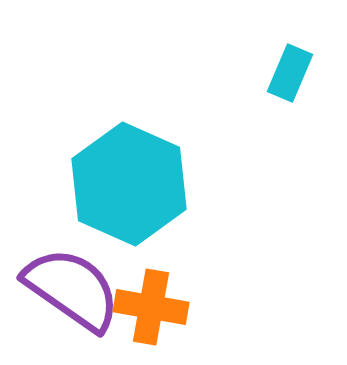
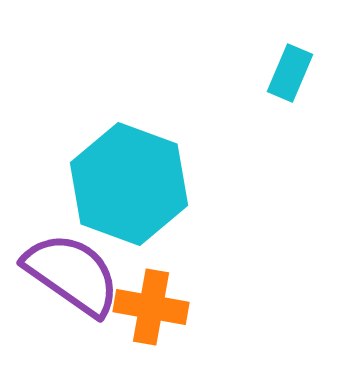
cyan hexagon: rotated 4 degrees counterclockwise
purple semicircle: moved 15 px up
